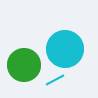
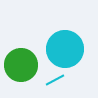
green circle: moved 3 px left
